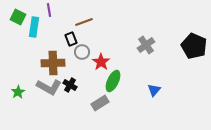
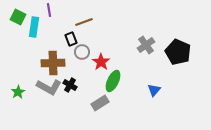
black pentagon: moved 16 px left, 6 px down
